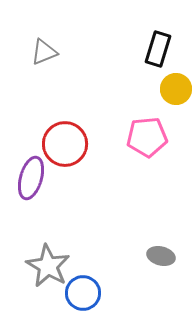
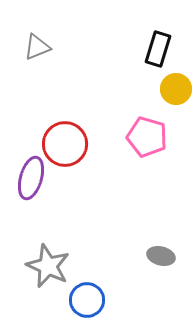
gray triangle: moved 7 px left, 5 px up
pink pentagon: rotated 21 degrees clockwise
gray star: rotated 6 degrees counterclockwise
blue circle: moved 4 px right, 7 px down
